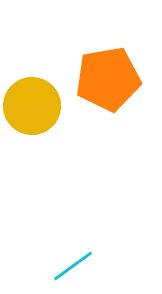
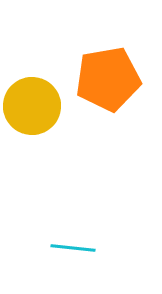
cyan line: moved 18 px up; rotated 42 degrees clockwise
